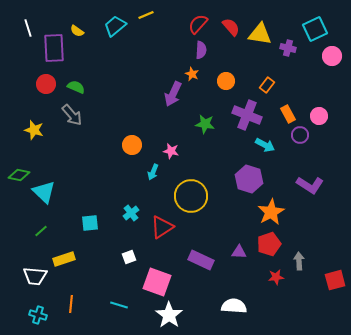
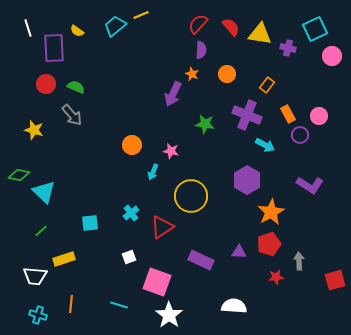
yellow line at (146, 15): moved 5 px left
orange circle at (226, 81): moved 1 px right, 7 px up
purple hexagon at (249, 179): moved 2 px left, 1 px down; rotated 12 degrees clockwise
